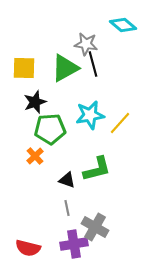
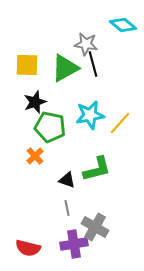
yellow square: moved 3 px right, 3 px up
green pentagon: moved 2 px up; rotated 16 degrees clockwise
